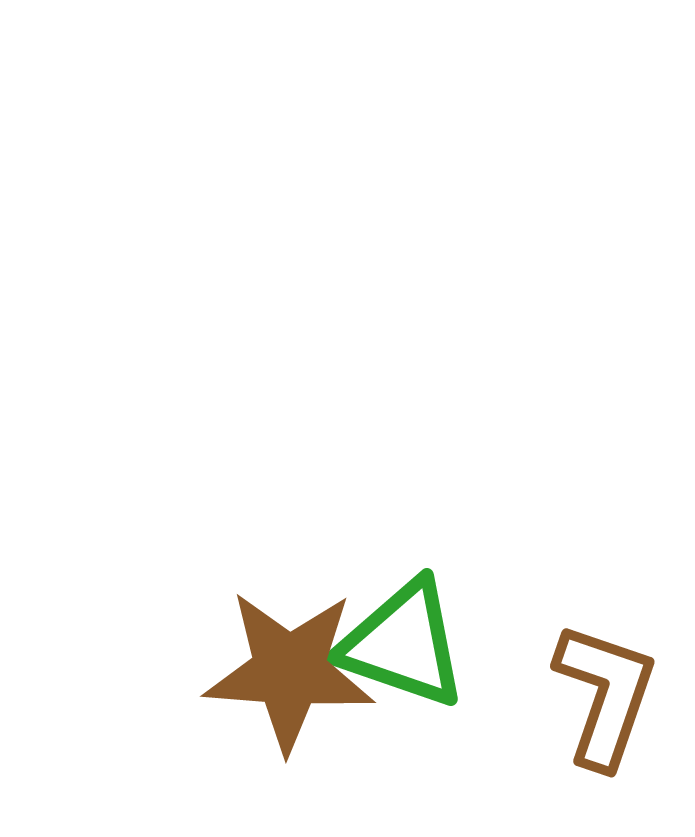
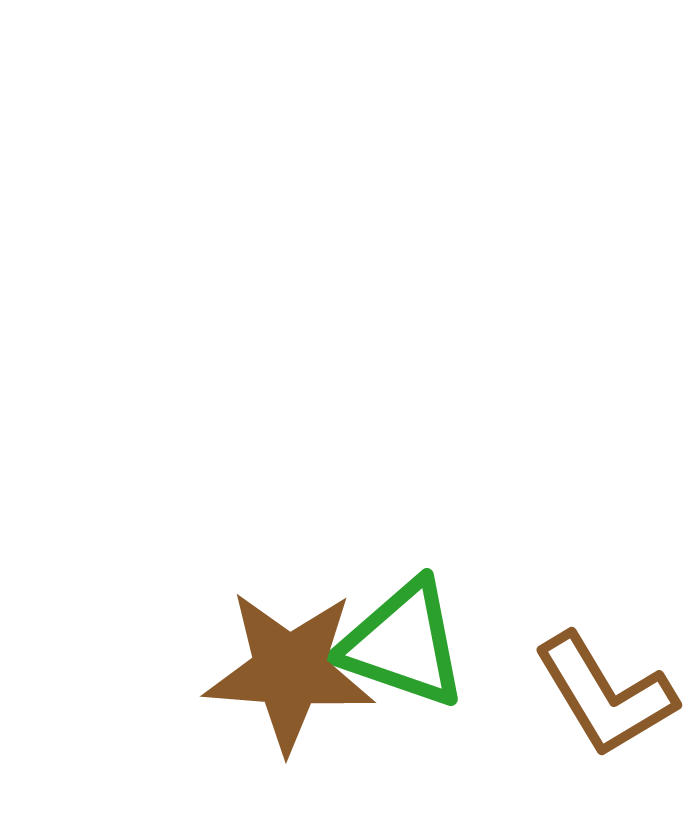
brown L-shape: rotated 130 degrees clockwise
